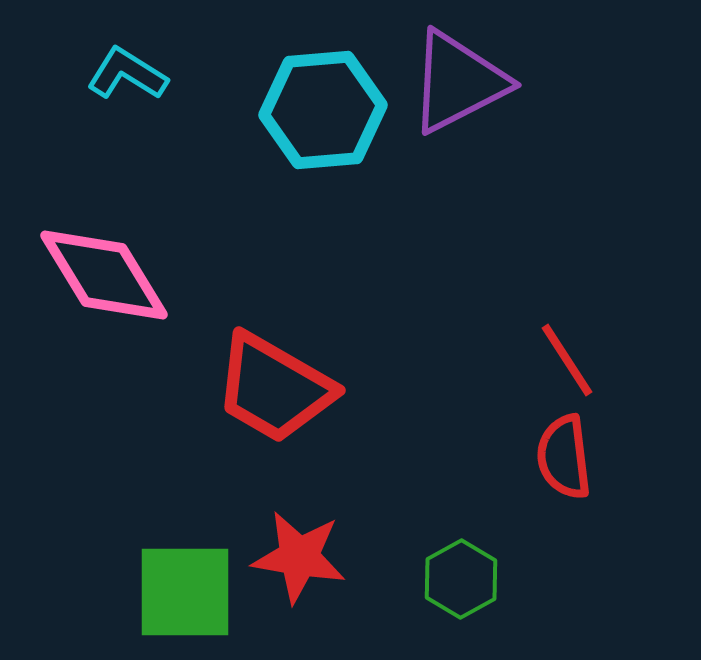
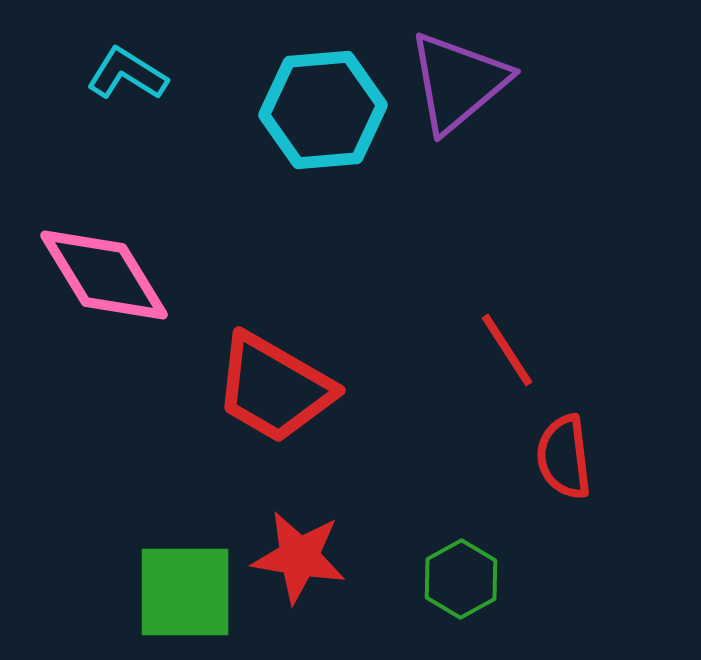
purple triangle: rotated 13 degrees counterclockwise
red line: moved 60 px left, 10 px up
